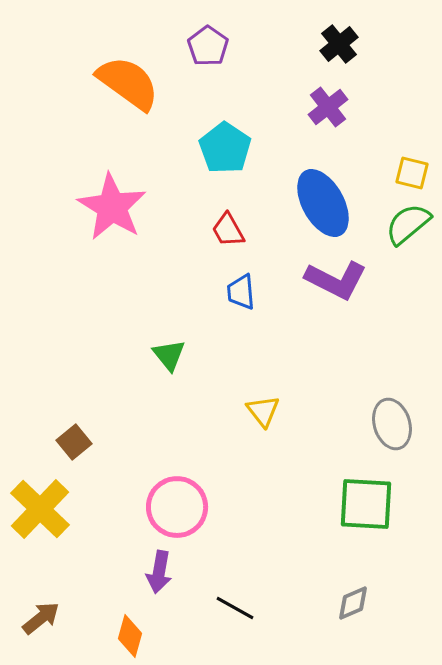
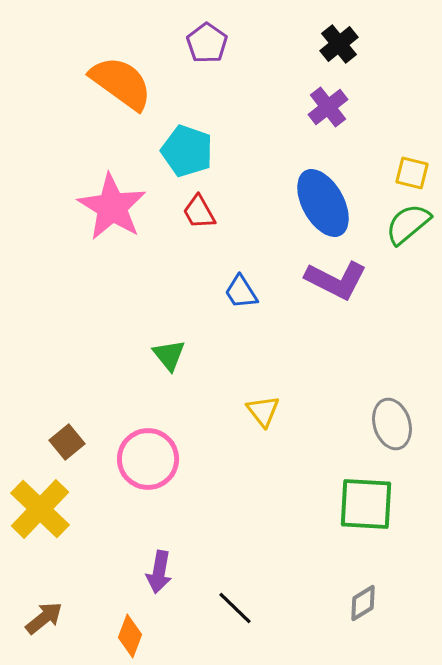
purple pentagon: moved 1 px left, 3 px up
orange semicircle: moved 7 px left
cyan pentagon: moved 38 px left, 3 px down; rotated 15 degrees counterclockwise
red trapezoid: moved 29 px left, 18 px up
blue trapezoid: rotated 27 degrees counterclockwise
brown square: moved 7 px left
pink circle: moved 29 px left, 48 px up
gray diamond: moved 10 px right; rotated 9 degrees counterclockwise
black line: rotated 15 degrees clockwise
brown arrow: moved 3 px right
orange diamond: rotated 6 degrees clockwise
